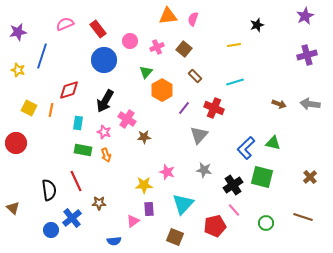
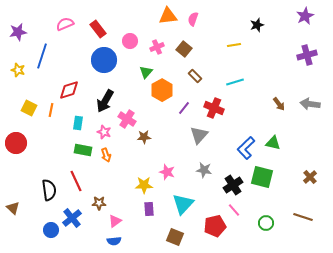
brown arrow at (279, 104): rotated 32 degrees clockwise
pink triangle at (133, 221): moved 18 px left
